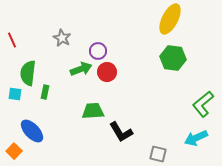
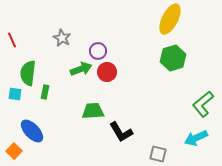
green hexagon: rotated 25 degrees counterclockwise
